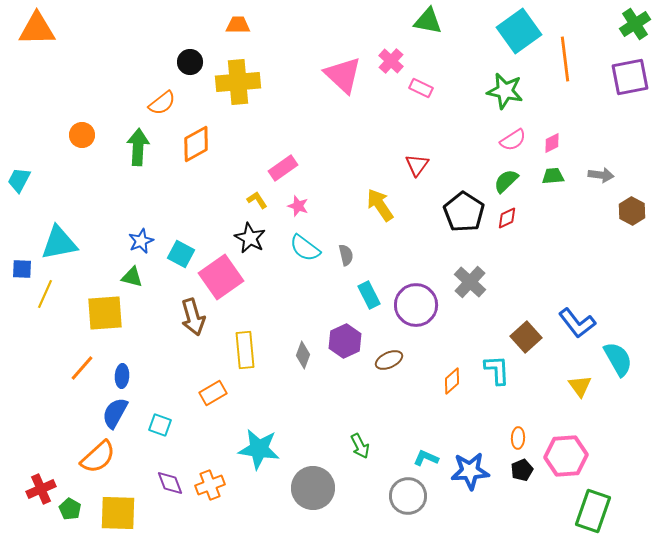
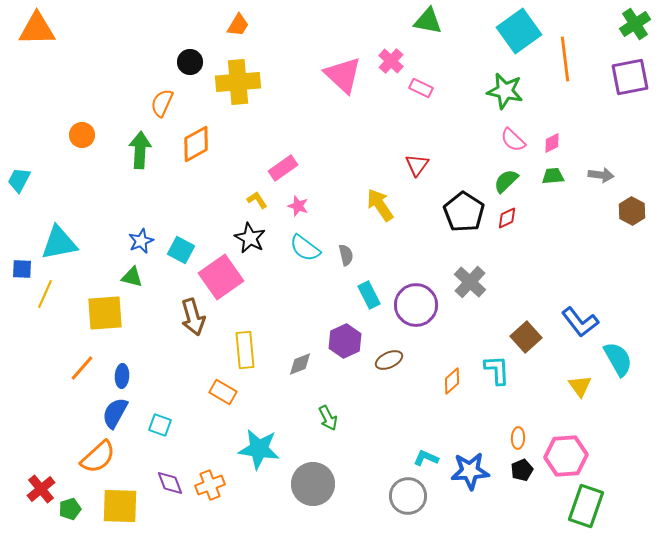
orange trapezoid at (238, 25): rotated 120 degrees clockwise
orange semicircle at (162, 103): rotated 152 degrees clockwise
pink semicircle at (513, 140): rotated 76 degrees clockwise
green arrow at (138, 147): moved 2 px right, 3 px down
cyan square at (181, 254): moved 4 px up
blue L-shape at (577, 323): moved 3 px right, 1 px up
gray diamond at (303, 355): moved 3 px left, 9 px down; rotated 48 degrees clockwise
orange rectangle at (213, 393): moved 10 px right, 1 px up; rotated 60 degrees clockwise
green arrow at (360, 446): moved 32 px left, 28 px up
gray circle at (313, 488): moved 4 px up
red cross at (41, 489): rotated 16 degrees counterclockwise
green pentagon at (70, 509): rotated 25 degrees clockwise
green rectangle at (593, 511): moved 7 px left, 5 px up
yellow square at (118, 513): moved 2 px right, 7 px up
